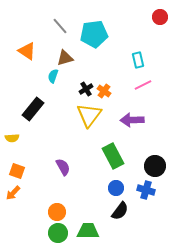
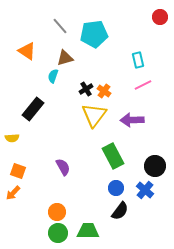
yellow triangle: moved 5 px right
orange square: moved 1 px right
blue cross: moved 1 px left; rotated 24 degrees clockwise
